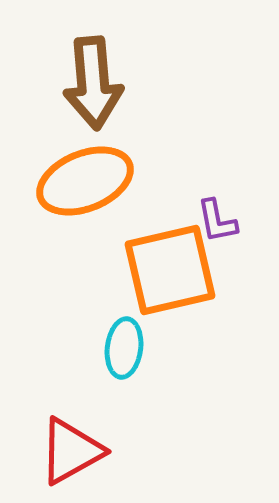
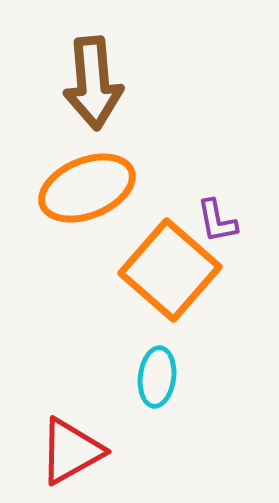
orange ellipse: moved 2 px right, 7 px down
orange square: rotated 36 degrees counterclockwise
cyan ellipse: moved 33 px right, 29 px down
